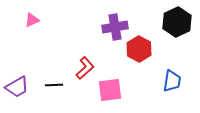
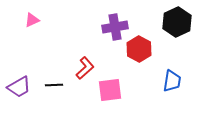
purple trapezoid: moved 2 px right
